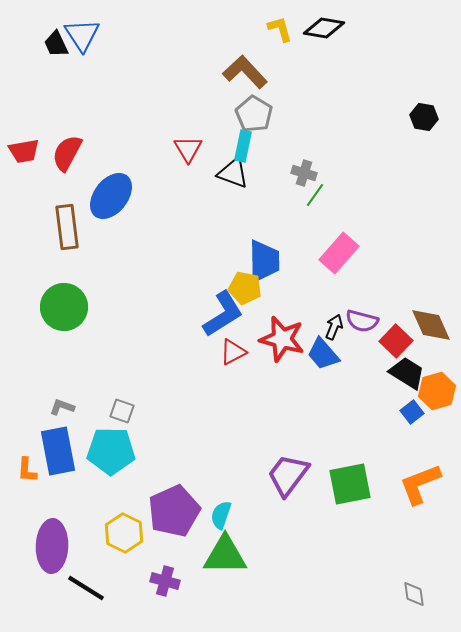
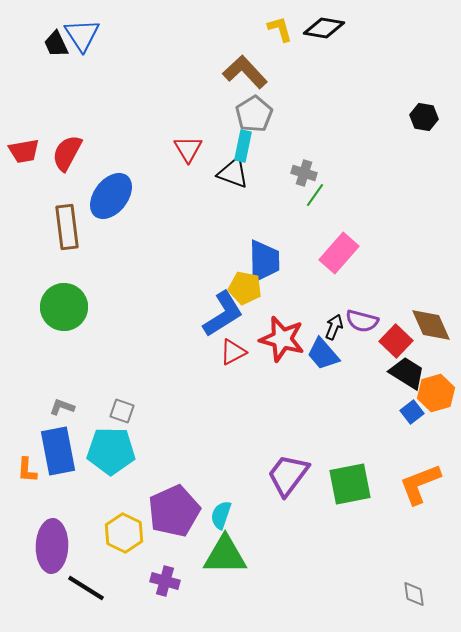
gray pentagon at (254, 114): rotated 9 degrees clockwise
orange hexagon at (437, 391): moved 1 px left, 2 px down
